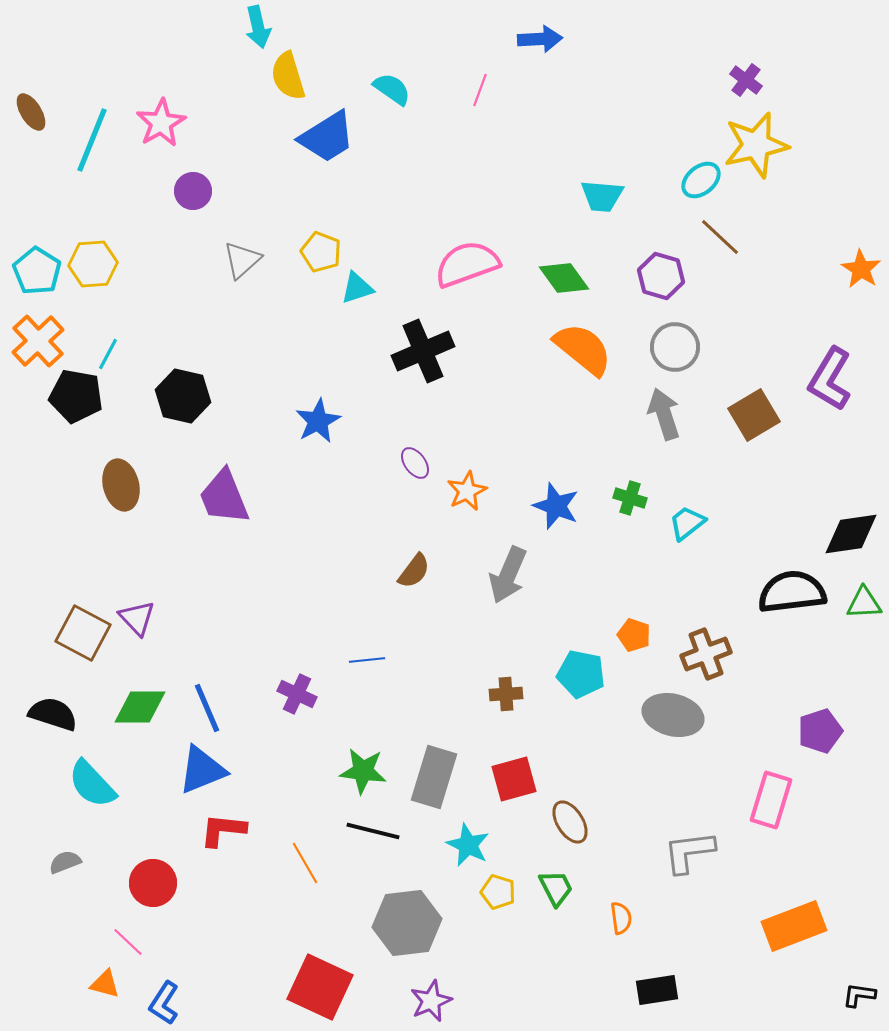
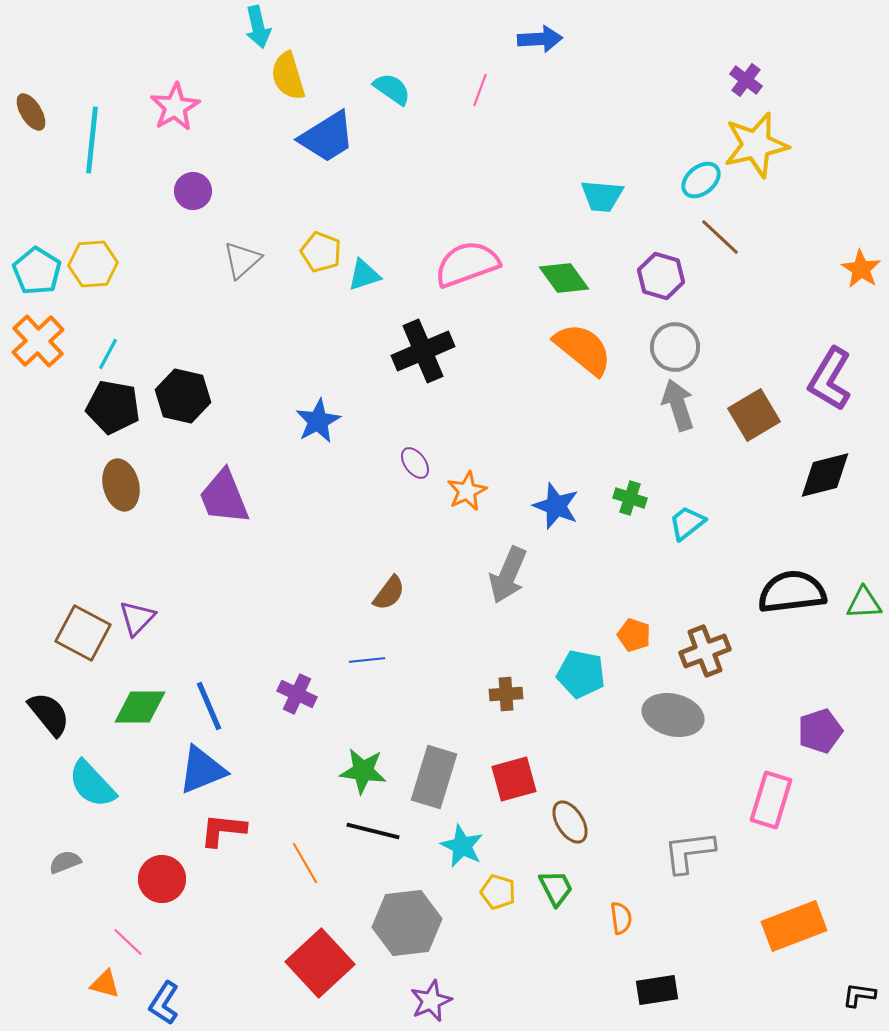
pink star at (161, 123): moved 14 px right, 16 px up
cyan line at (92, 140): rotated 16 degrees counterclockwise
cyan triangle at (357, 288): moved 7 px right, 13 px up
black pentagon at (76, 396): moved 37 px right, 11 px down
gray arrow at (664, 414): moved 14 px right, 9 px up
black diamond at (851, 534): moved 26 px left, 59 px up; rotated 6 degrees counterclockwise
brown semicircle at (414, 571): moved 25 px left, 22 px down
purple triangle at (137, 618): rotated 27 degrees clockwise
brown cross at (706, 654): moved 1 px left, 3 px up
blue line at (207, 708): moved 2 px right, 2 px up
black semicircle at (53, 714): moved 4 px left; rotated 33 degrees clockwise
cyan star at (468, 845): moved 6 px left, 1 px down
red circle at (153, 883): moved 9 px right, 4 px up
red square at (320, 987): moved 24 px up; rotated 22 degrees clockwise
